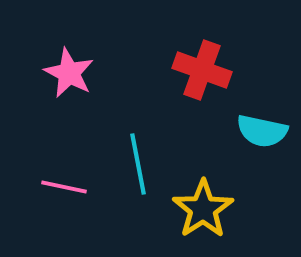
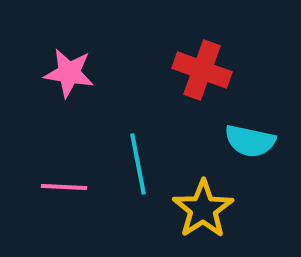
pink star: rotated 18 degrees counterclockwise
cyan semicircle: moved 12 px left, 10 px down
pink line: rotated 9 degrees counterclockwise
